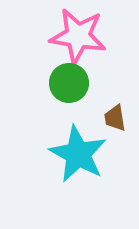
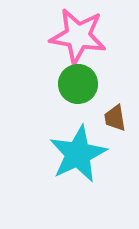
green circle: moved 9 px right, 1 px down
cyan star: rotated 18 degrees clockwise
